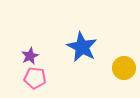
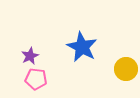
yellow circle: moved 2 px right, 1 px down
pink pentagon: moved 1 px right, 1 px down
